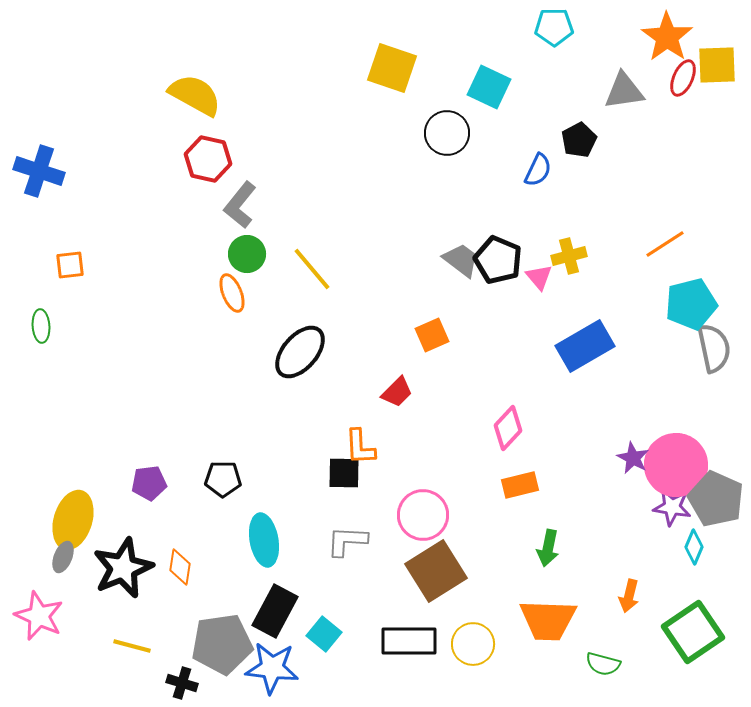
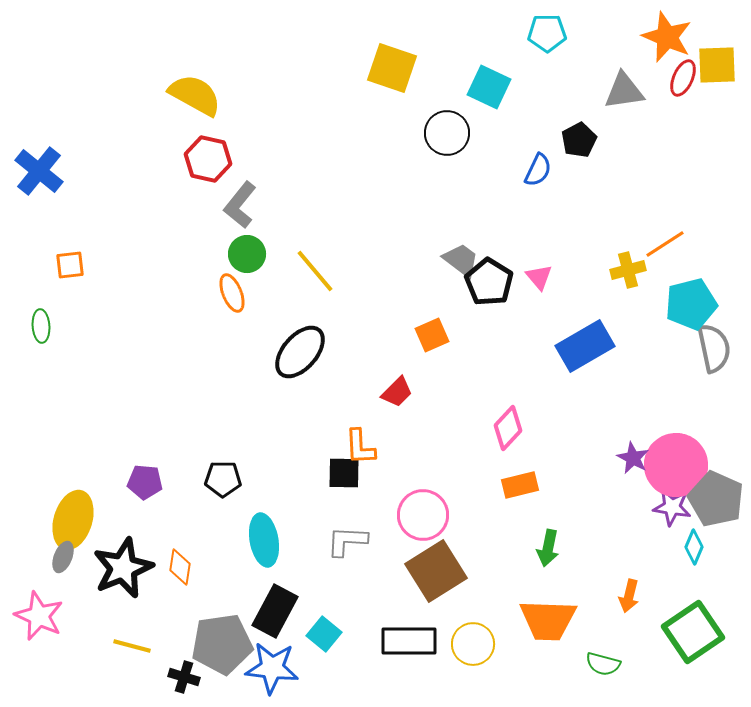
cyan pentagon at (554, 27): moved 7 px left, 6 px down
orange star at (667, 37): rotated 12 degrees counterclockwise
blue cross at (39, 171): rotated 21 degrees clockwise
yellow cross at (569, 256): moved 59 px right, 14 px down
black pentagon at (498, 260): moved 9 px left, 22 px down; rotated 9 degrees clockwise
yellow line at (312, 269): moved 3 px right, 2 px down
purple pentagon at (149, 483): moved 4 px left, 1 px up; rotated 12 degrees clockwise
black cross at (182, 683): moved 2 px right, 6 px up
